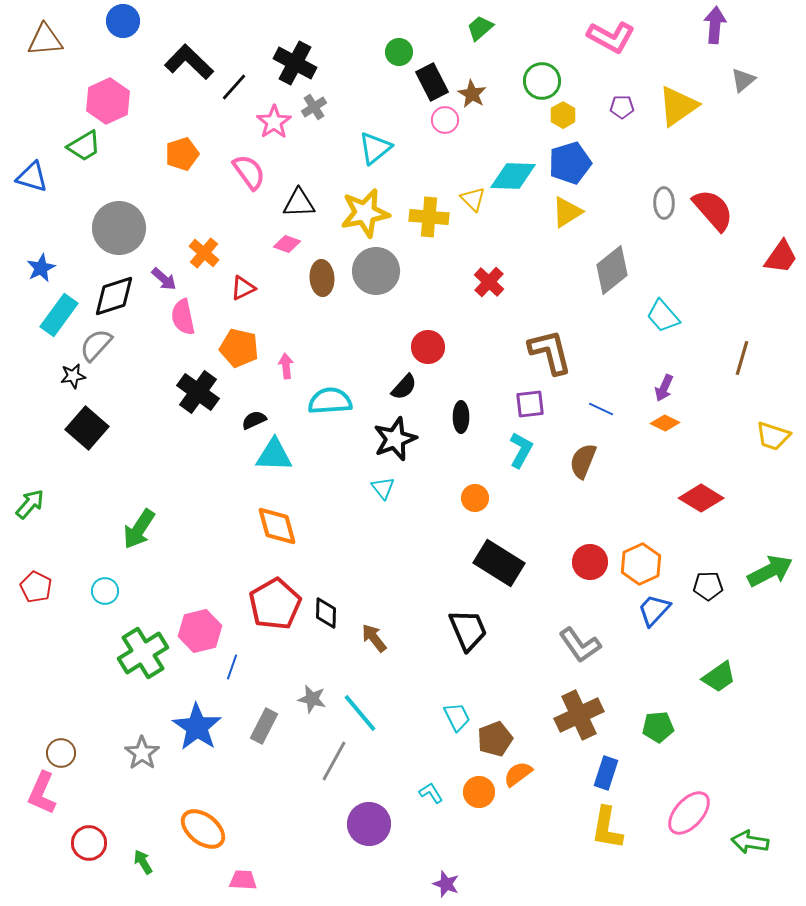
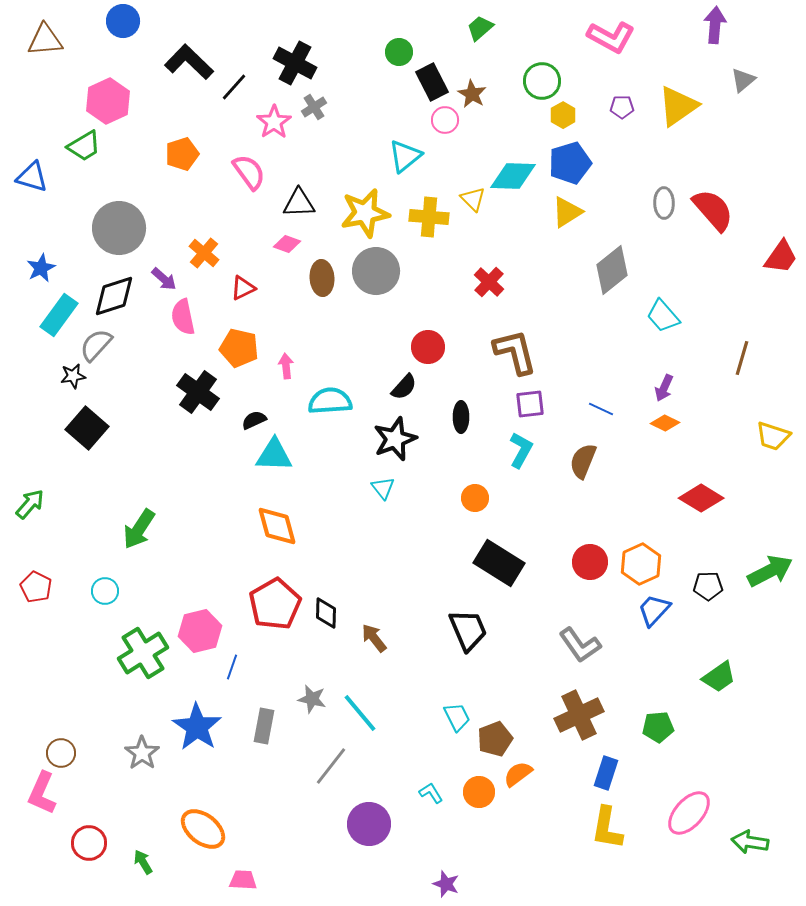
cyan triangle at (375, 148): moved 30 px right, 8 px down
brown L-shape at (550, 352): moved 35 px left
gray rectangle at (264, 726): rotated 16 degrees counterclockwise
gray line at (334, 761): moved 3 px left, 5 px down; rotated 9 degrees clockwise
